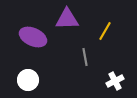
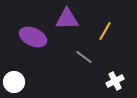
gray line: moved 1 px left; rotated 42 degrees counterclockwise
white circle: moved 14 px left, 2 px down
